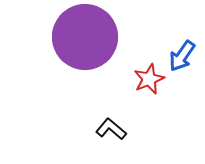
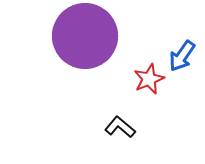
purple circle: moved 1 px up
black L-shape: moved 9 px right, 2 px up
